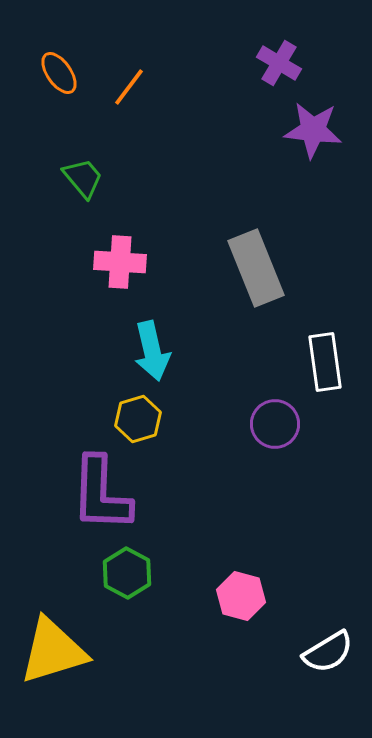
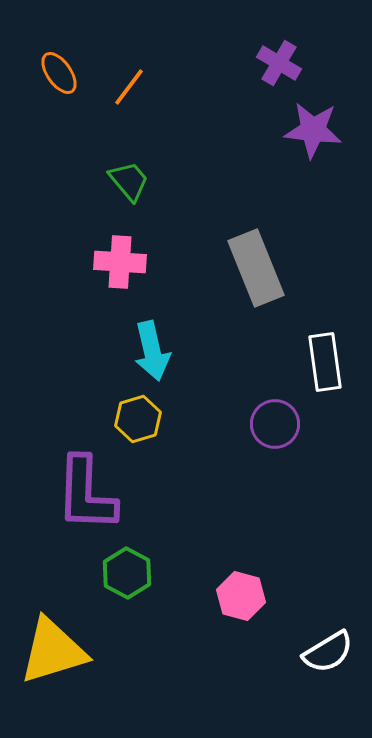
green trapezoid: moved 46 px right, 3 px down
purple L-shape: moved 15 px left
